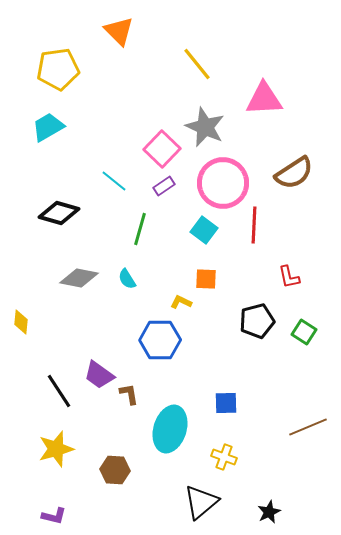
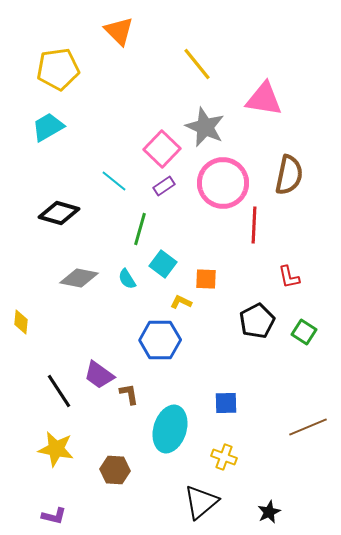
pink triangle: rotated 12 degrees clockwise
brown semicircle: moved 5 px left, 2 px down; rotated 45 degrees counterclockwise
cyan square: moved 41 px left, 34 px down
black pentagon: rotated 12 degrees counterclockwise
yellow star: rotated 27 degrees clockwise
